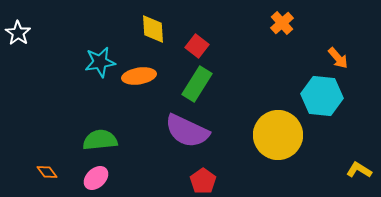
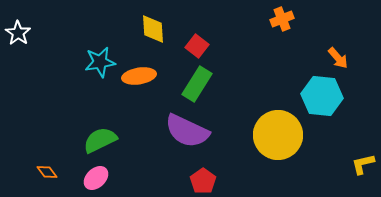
orange cross: moved 4 px up; rotated 20 degrees clockwise
green semicircle: rotated 20 degrees counterclockwise
yellow L-shape: moved 4 px right, 6 px up; rotated 45 degrees counterclockwise
